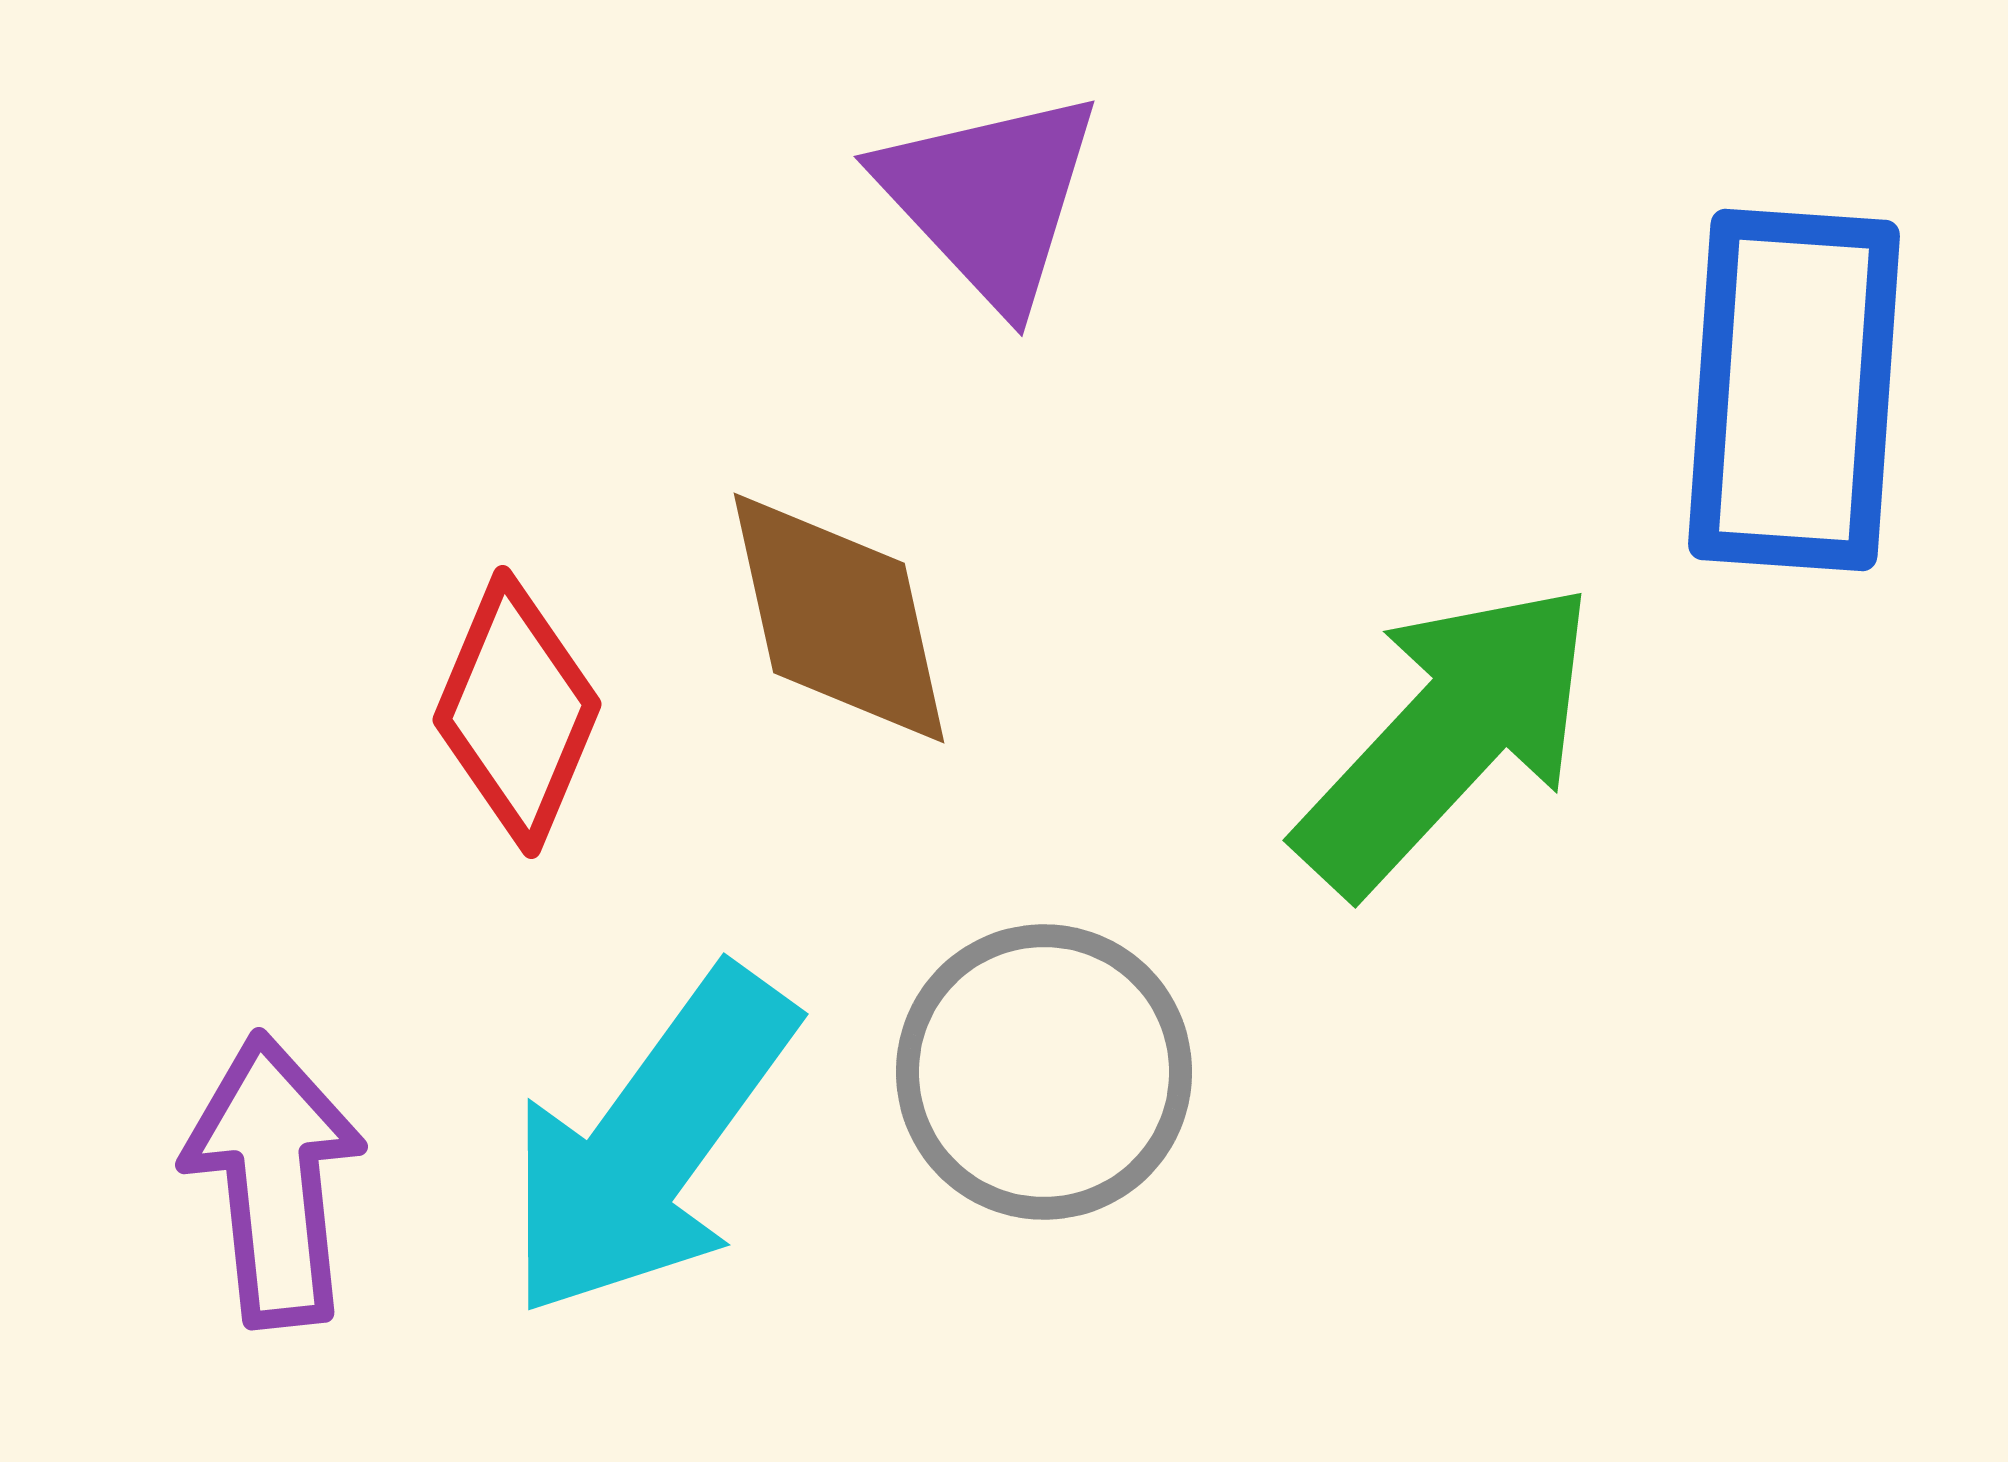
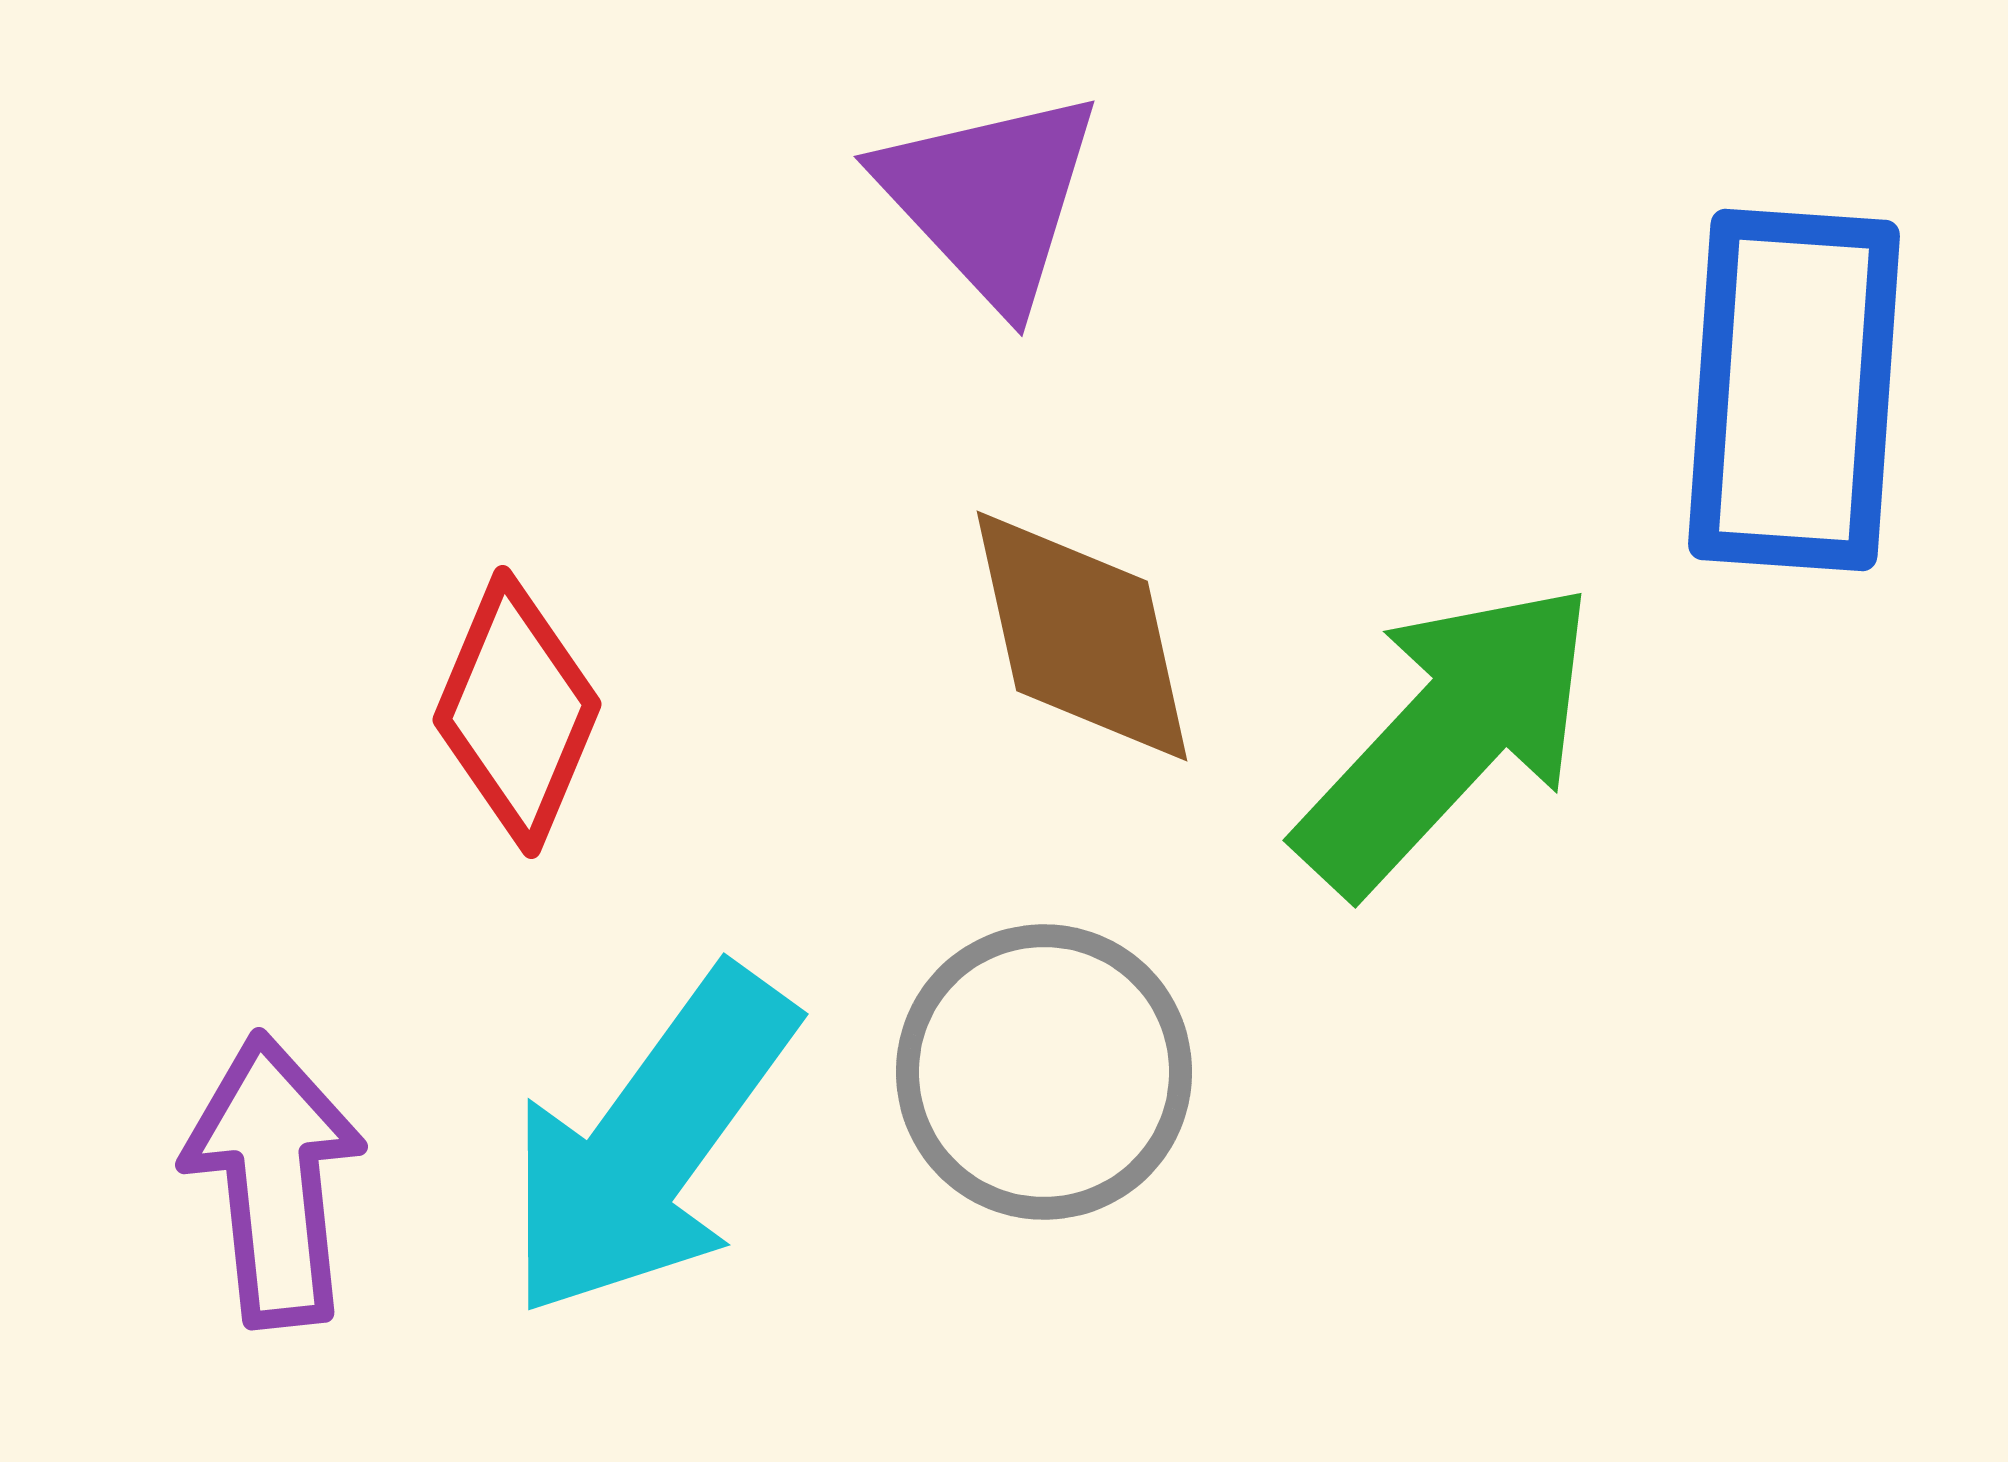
brown diamond: moved 243 px right, 18 px down
